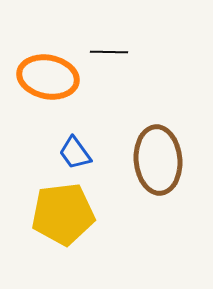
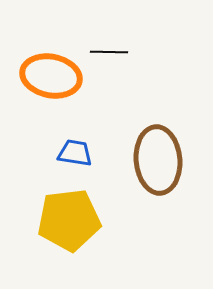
orange ellipse: moved 3 px right, 1 px up
blue trapezoid: rotated 135 degrees clockwise
yellow pentagon: moved 6 px right, 6 px down
